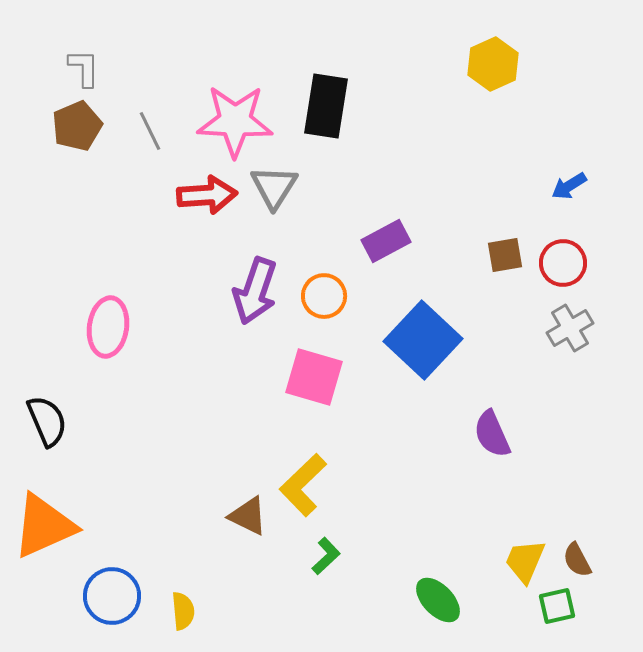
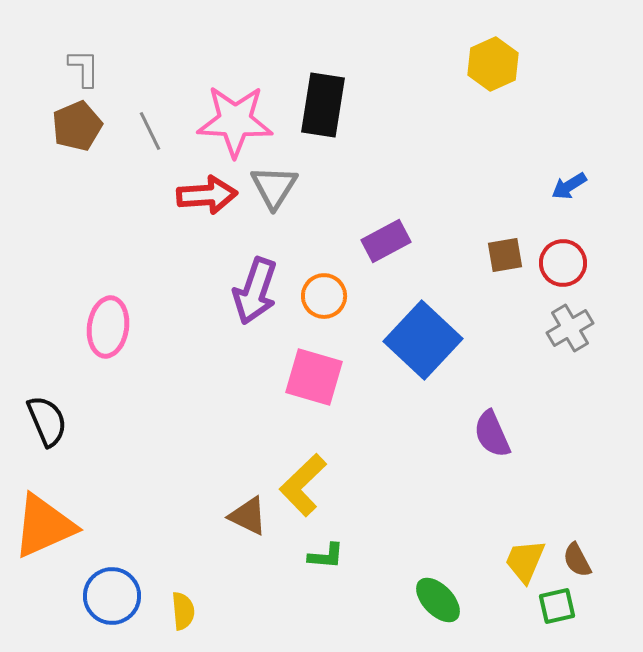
black rectangle: moved 3 px left, 1 px up
green L-shape: rotated 48 degrees clockwise
